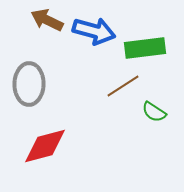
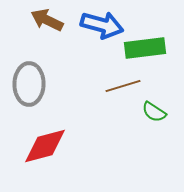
blue arrow: moved 8 px right, 6 px up
brown line: rotated 16 degrees clockwise
